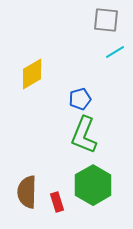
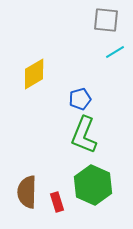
yellow diamond: moved 2 px right
green hexagon: rotated 6 degrees counterclockwise
